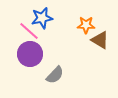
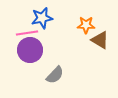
pink line: moved 2 px left, 2 px down; rotated 50 degrees counterclockwise
purple circle: moved 4 px up
